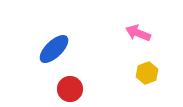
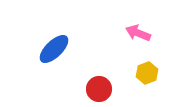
red circle: moved 29 px right
